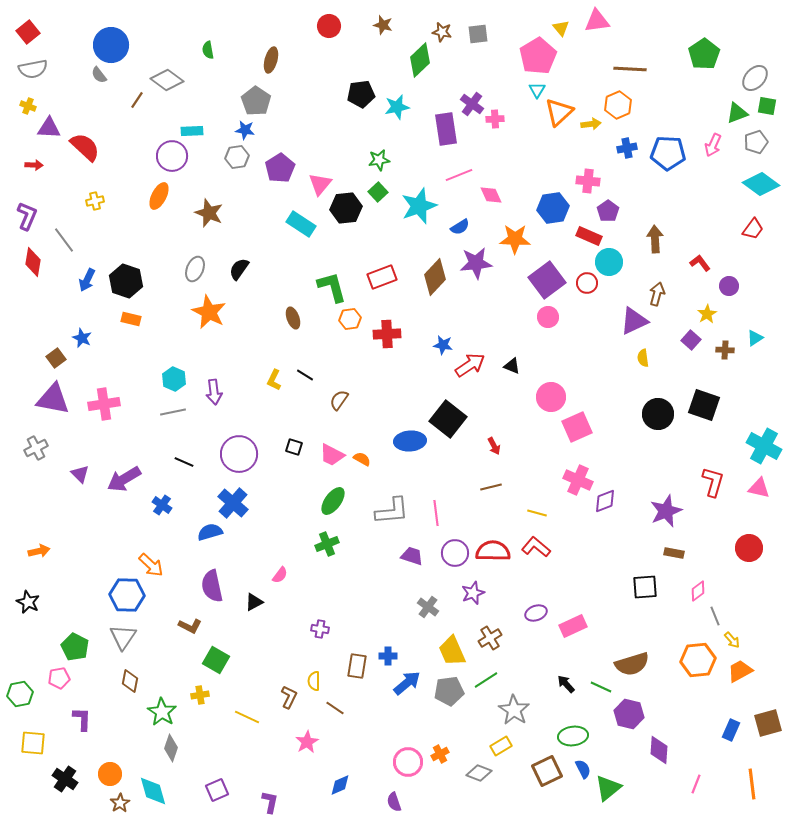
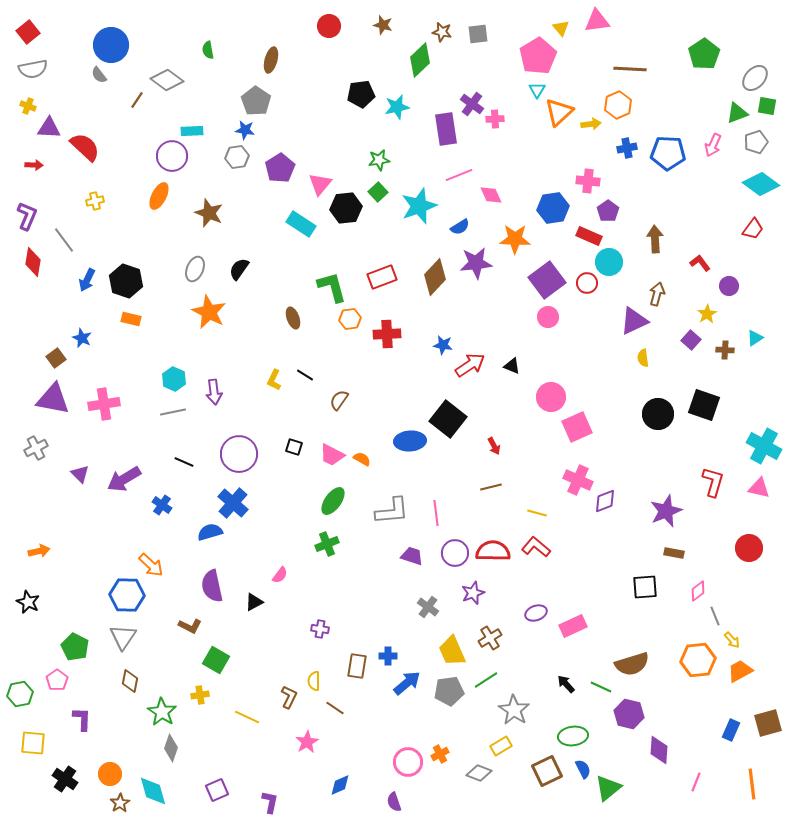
pink pentagon at (59, 678): moved 2 px left, 2 px down; rotated 25 degrees counterclockwise
pink line at (696, 784): moved 2 px up
